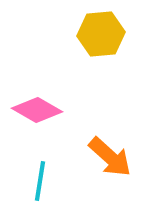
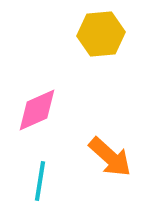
pink diamond: rotated 54 degrees counterclockwise
